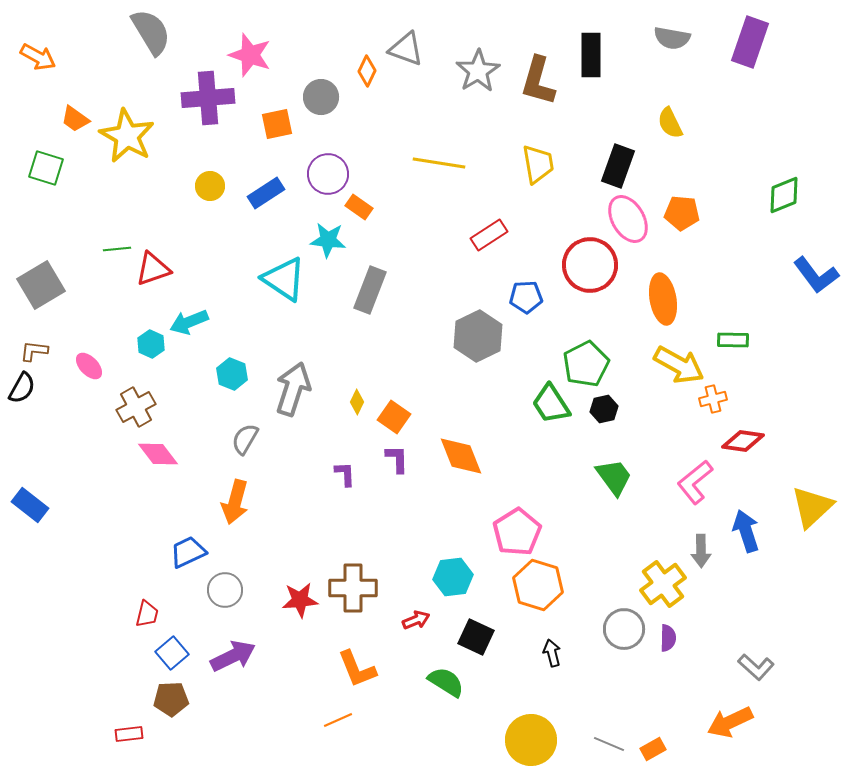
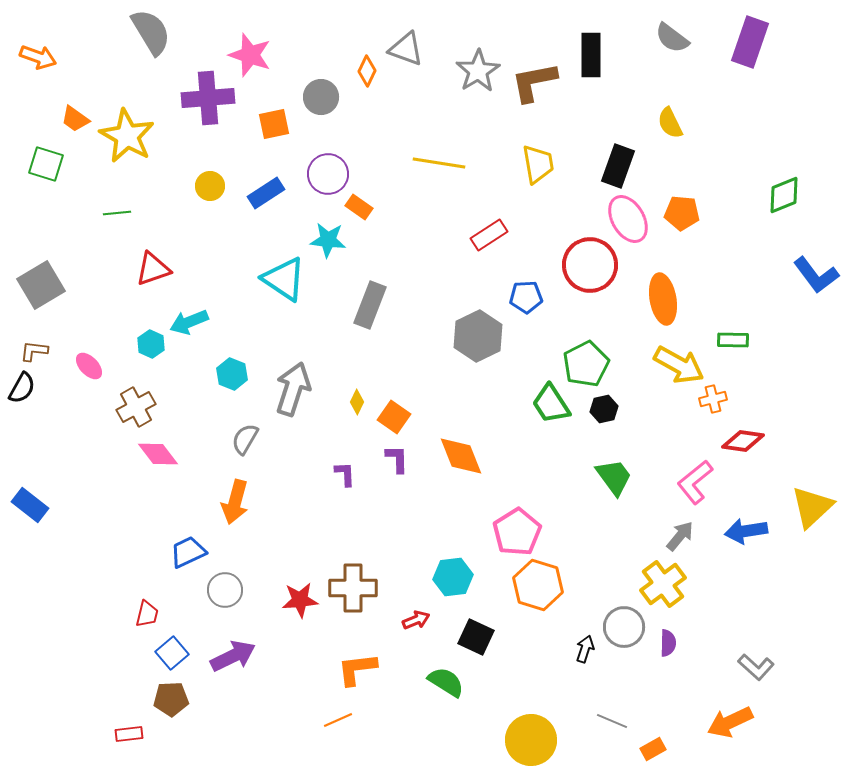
gray semicircle at (672, 38): rotated 27 degrees clockwise
orange arrow at (38, 57): rotated 9 degrees counterclockwise
brown L-shape at (538, 81): moved 4 px left, 1 px down; rotated 63 degrees clockwise
orange square at (277, 124): moved 3 px left
green square at (46, 168): moved 4 px up
green line at (117, 249): moved 36 px up
gray rectangle at (370, 290): moved 15 px down
blue arrow at (746, 531): rotated 81 degrees counterclockwise
gray arrow at (701, 551): moved 21 px left, 15 px up; rotated 140 degrees counterclockwise
gray circle at (624, 629): moved 2 px up
purple semicircle at (668, 638): moved 5 px down
black arrow at (552, 653): moved 33 px right, 4 px up; rotated 32 degrees clockwise
orange L-shape at (357, 669): rotated 105 degrees clockwise
gray line at (609, 744): moved 3 px right, 23 px up
